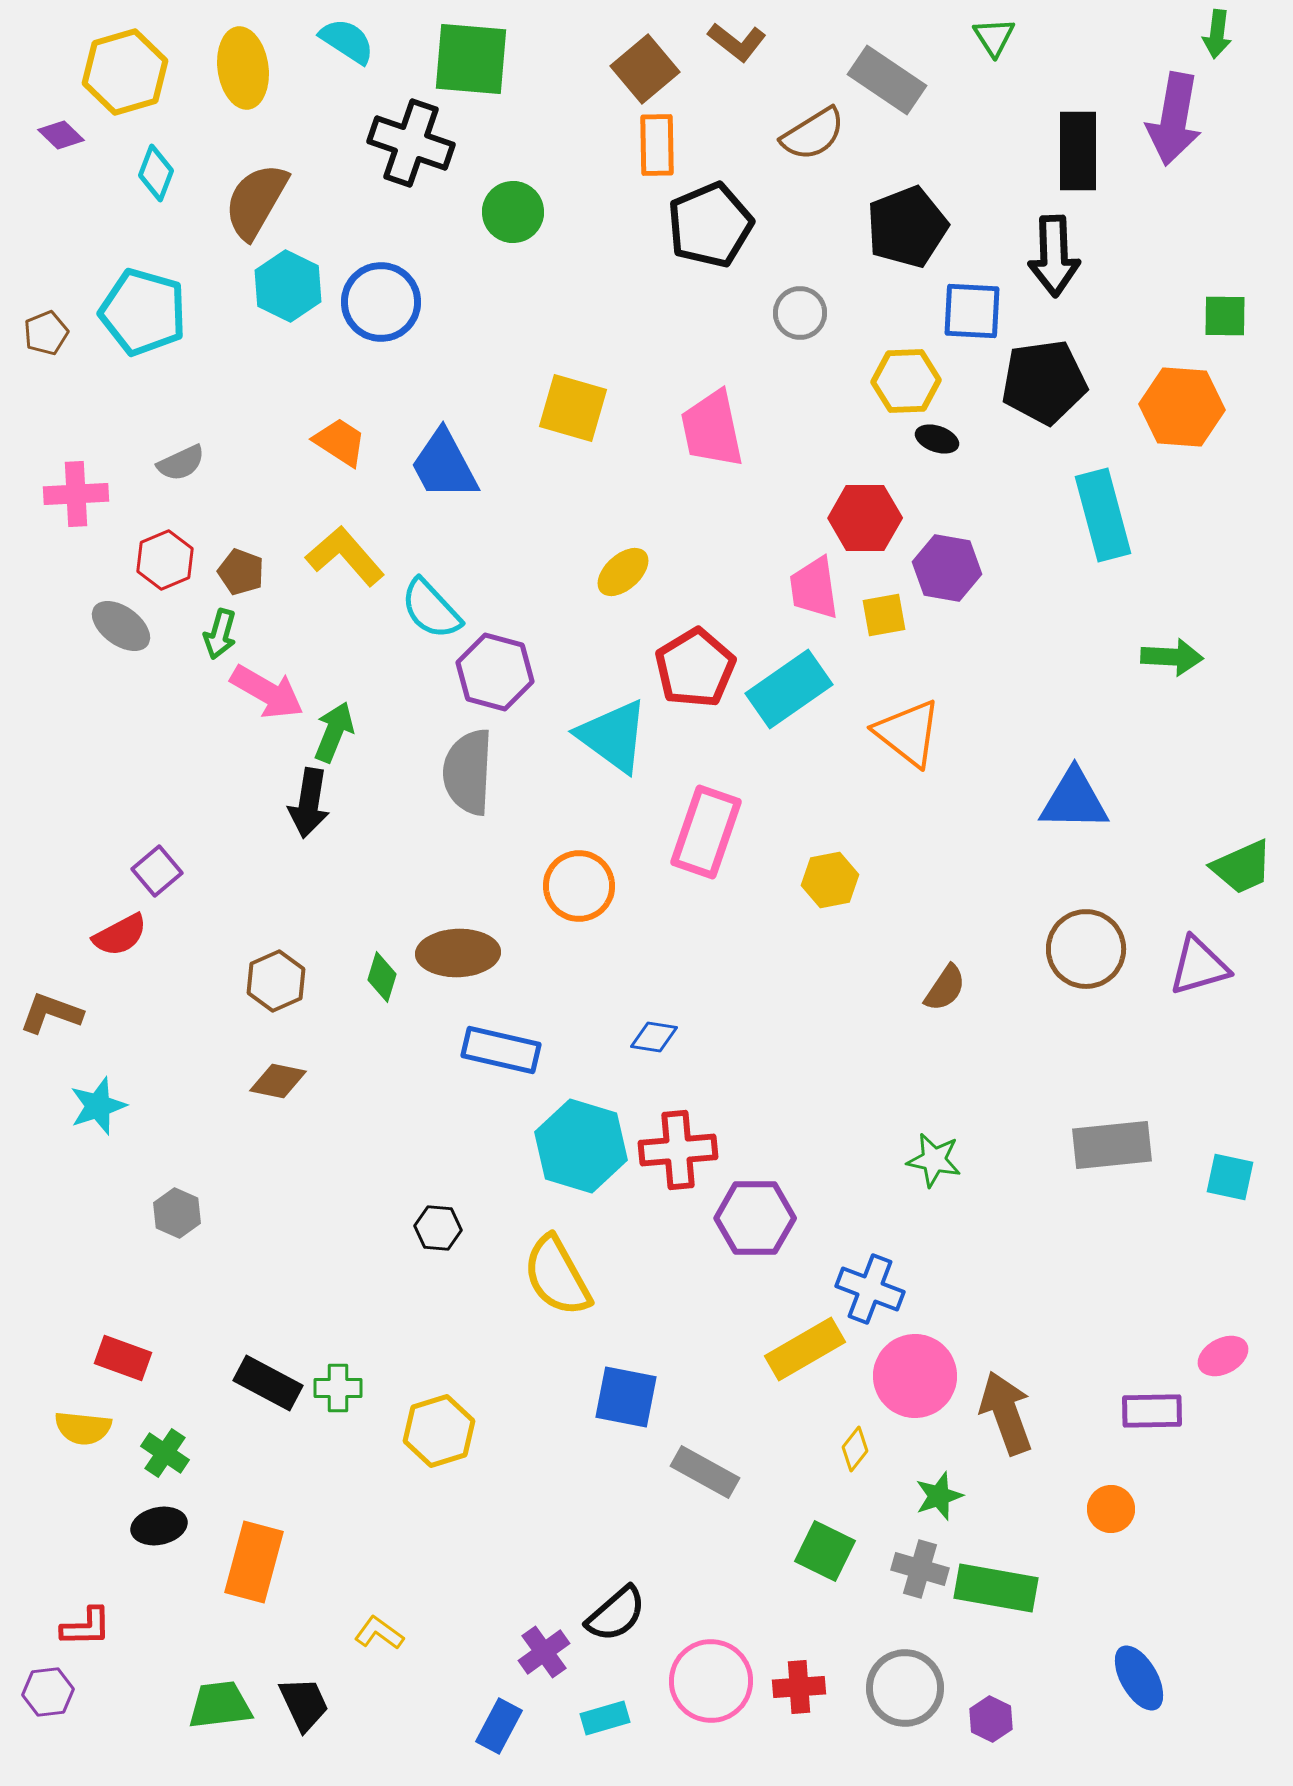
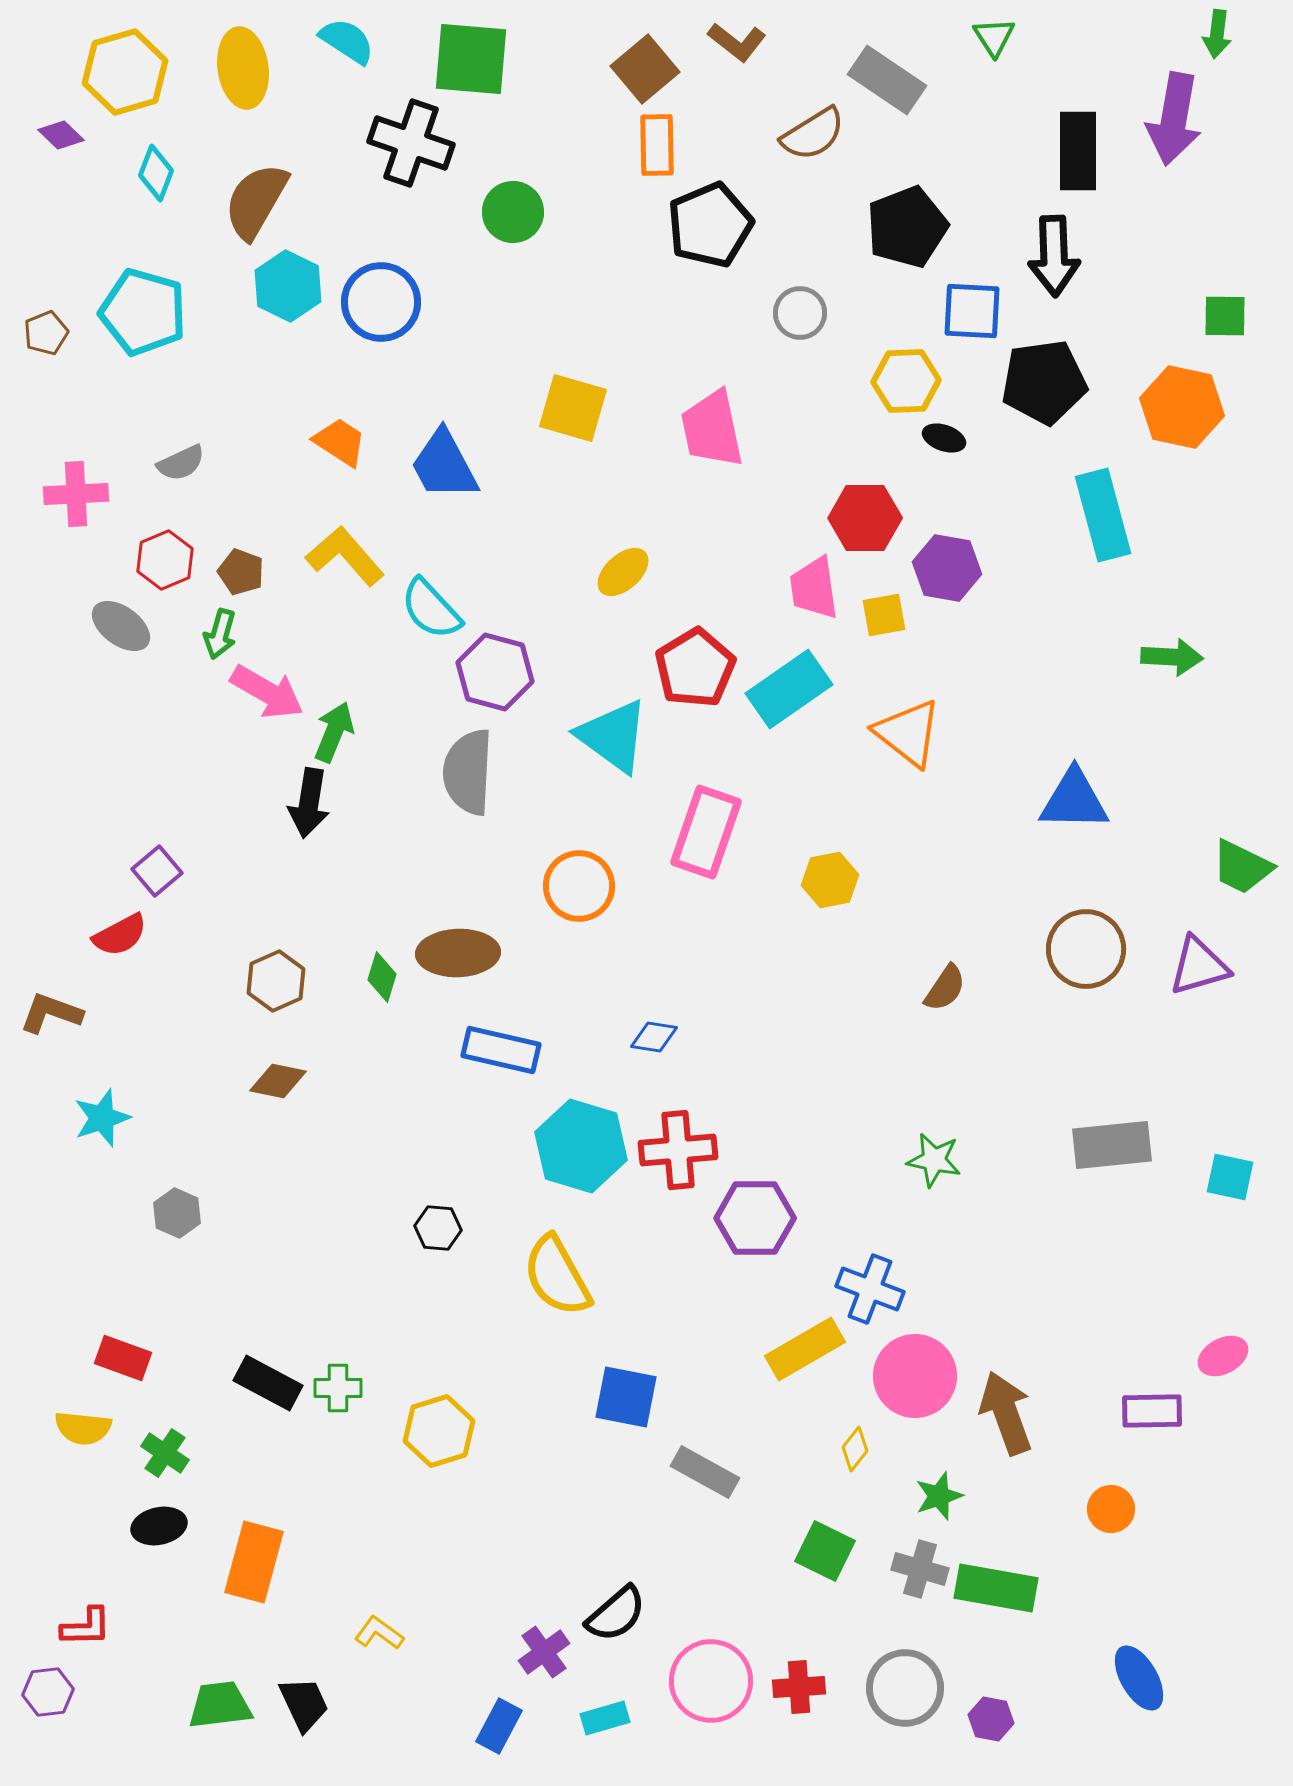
orange hexagon at (1182, 407): rotated 8 degrees clockwise
black ellipse at (937, 439): moved 7 px right, 1 px up
green trapezoid at (1242, 867): rotated 50 degrees clockwise
cyan star at (98, 1106): moved 4 px right, 12 px down
purple hexagon at (991, 1719): rotated 15 degrees counterclockwise
